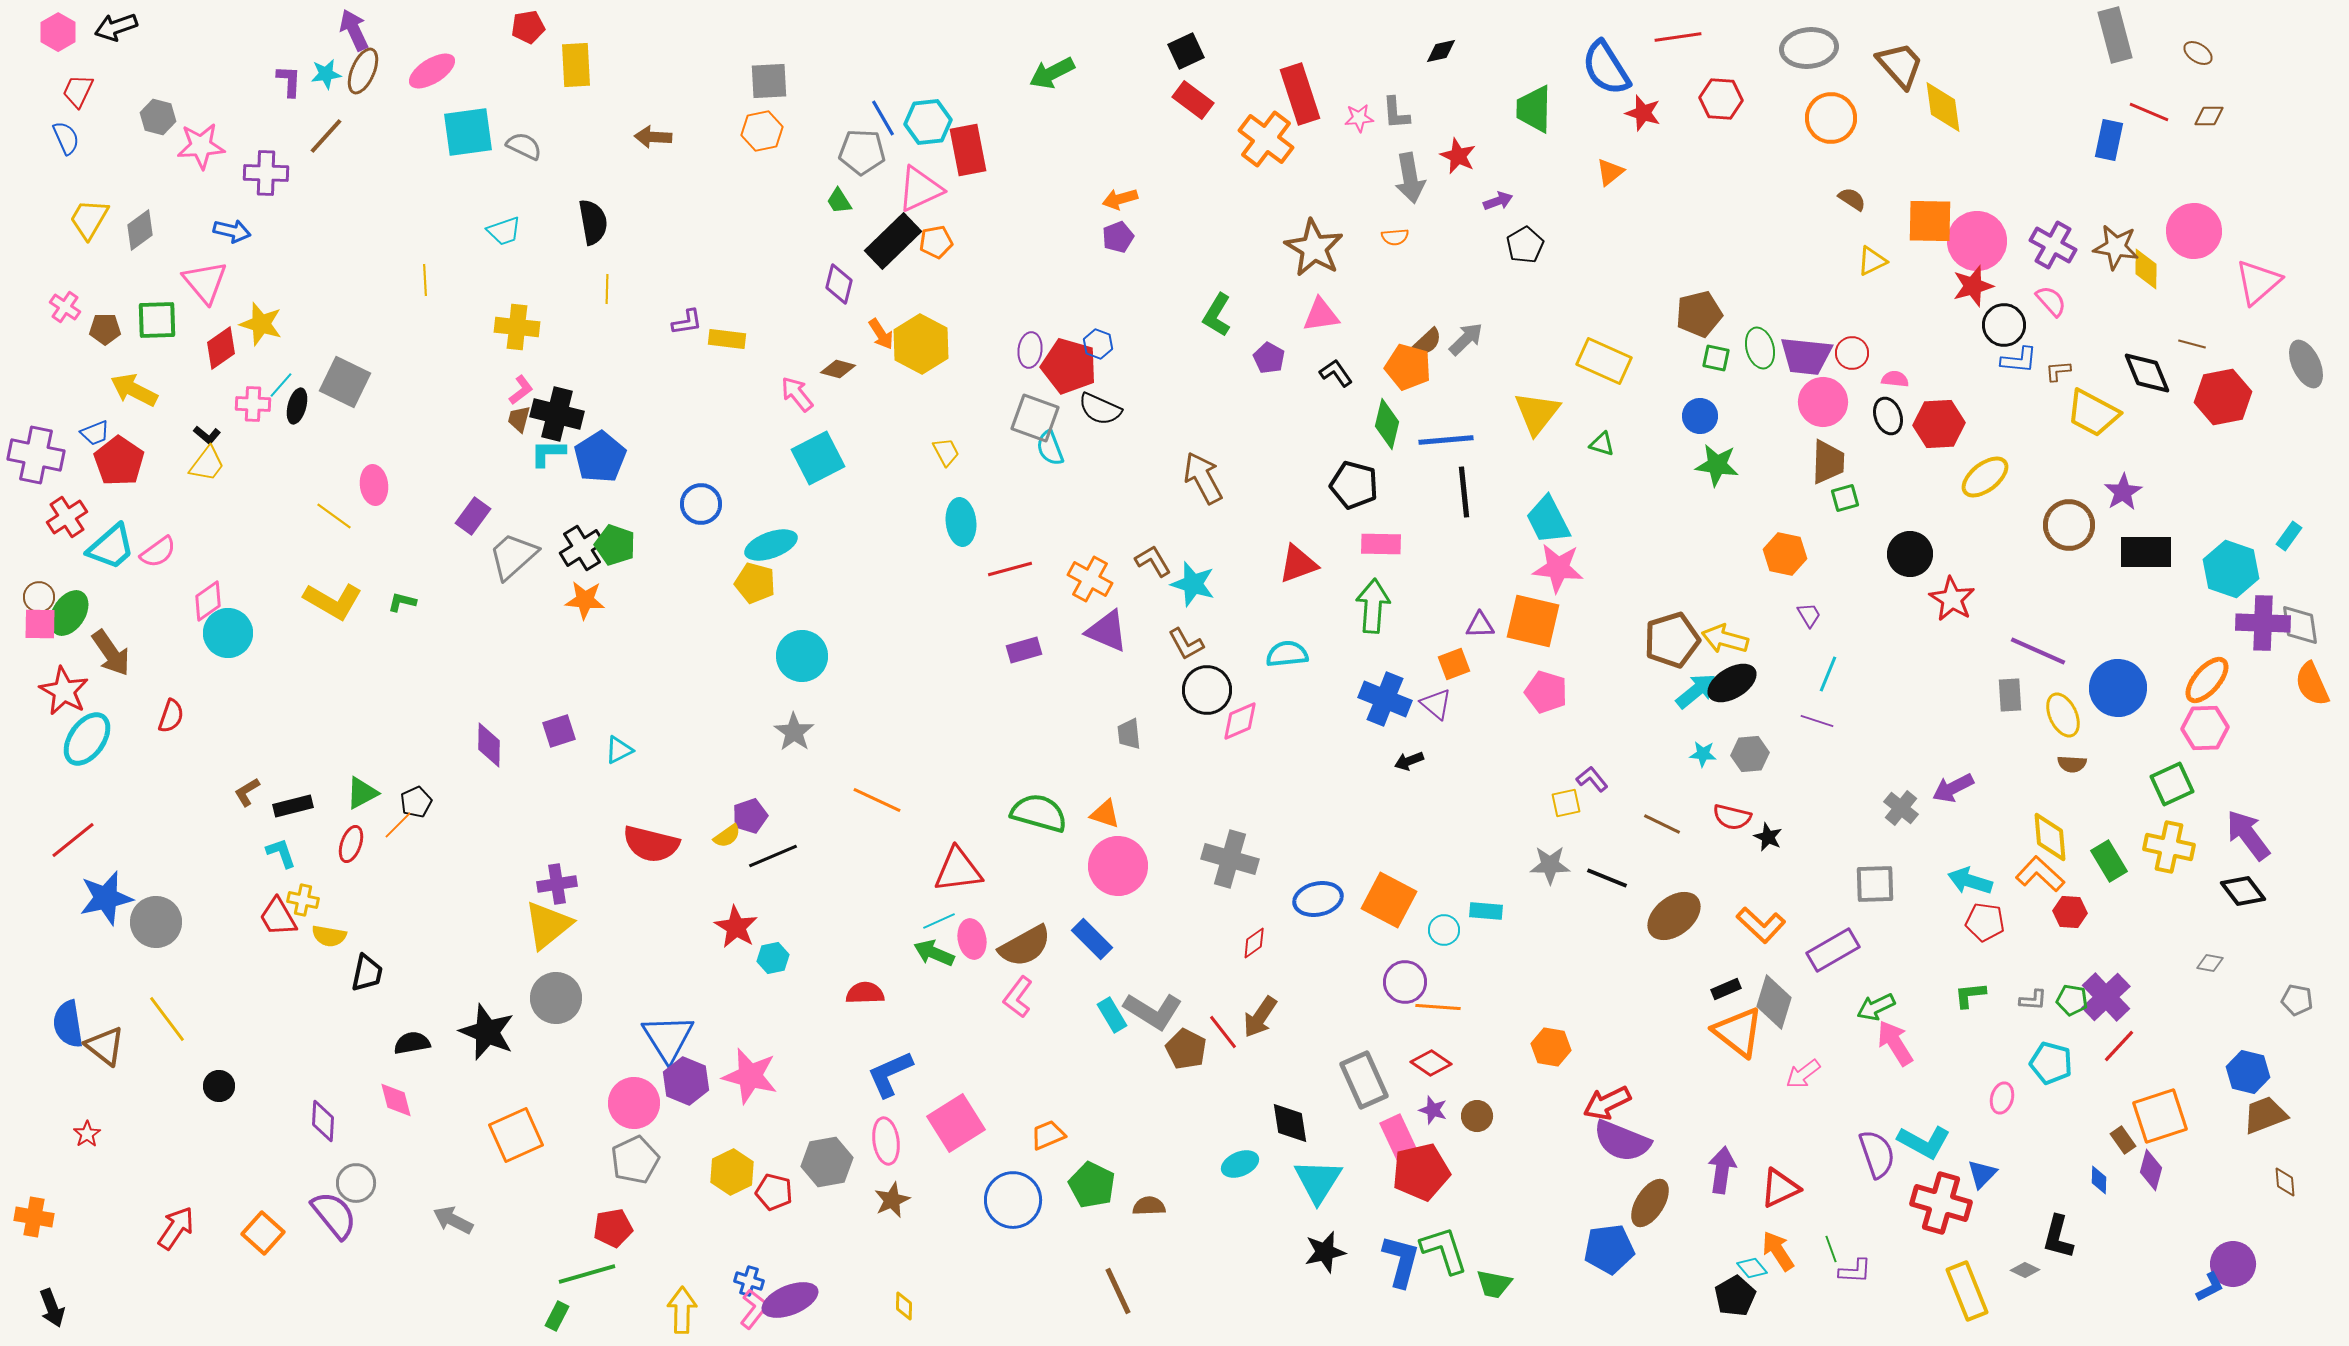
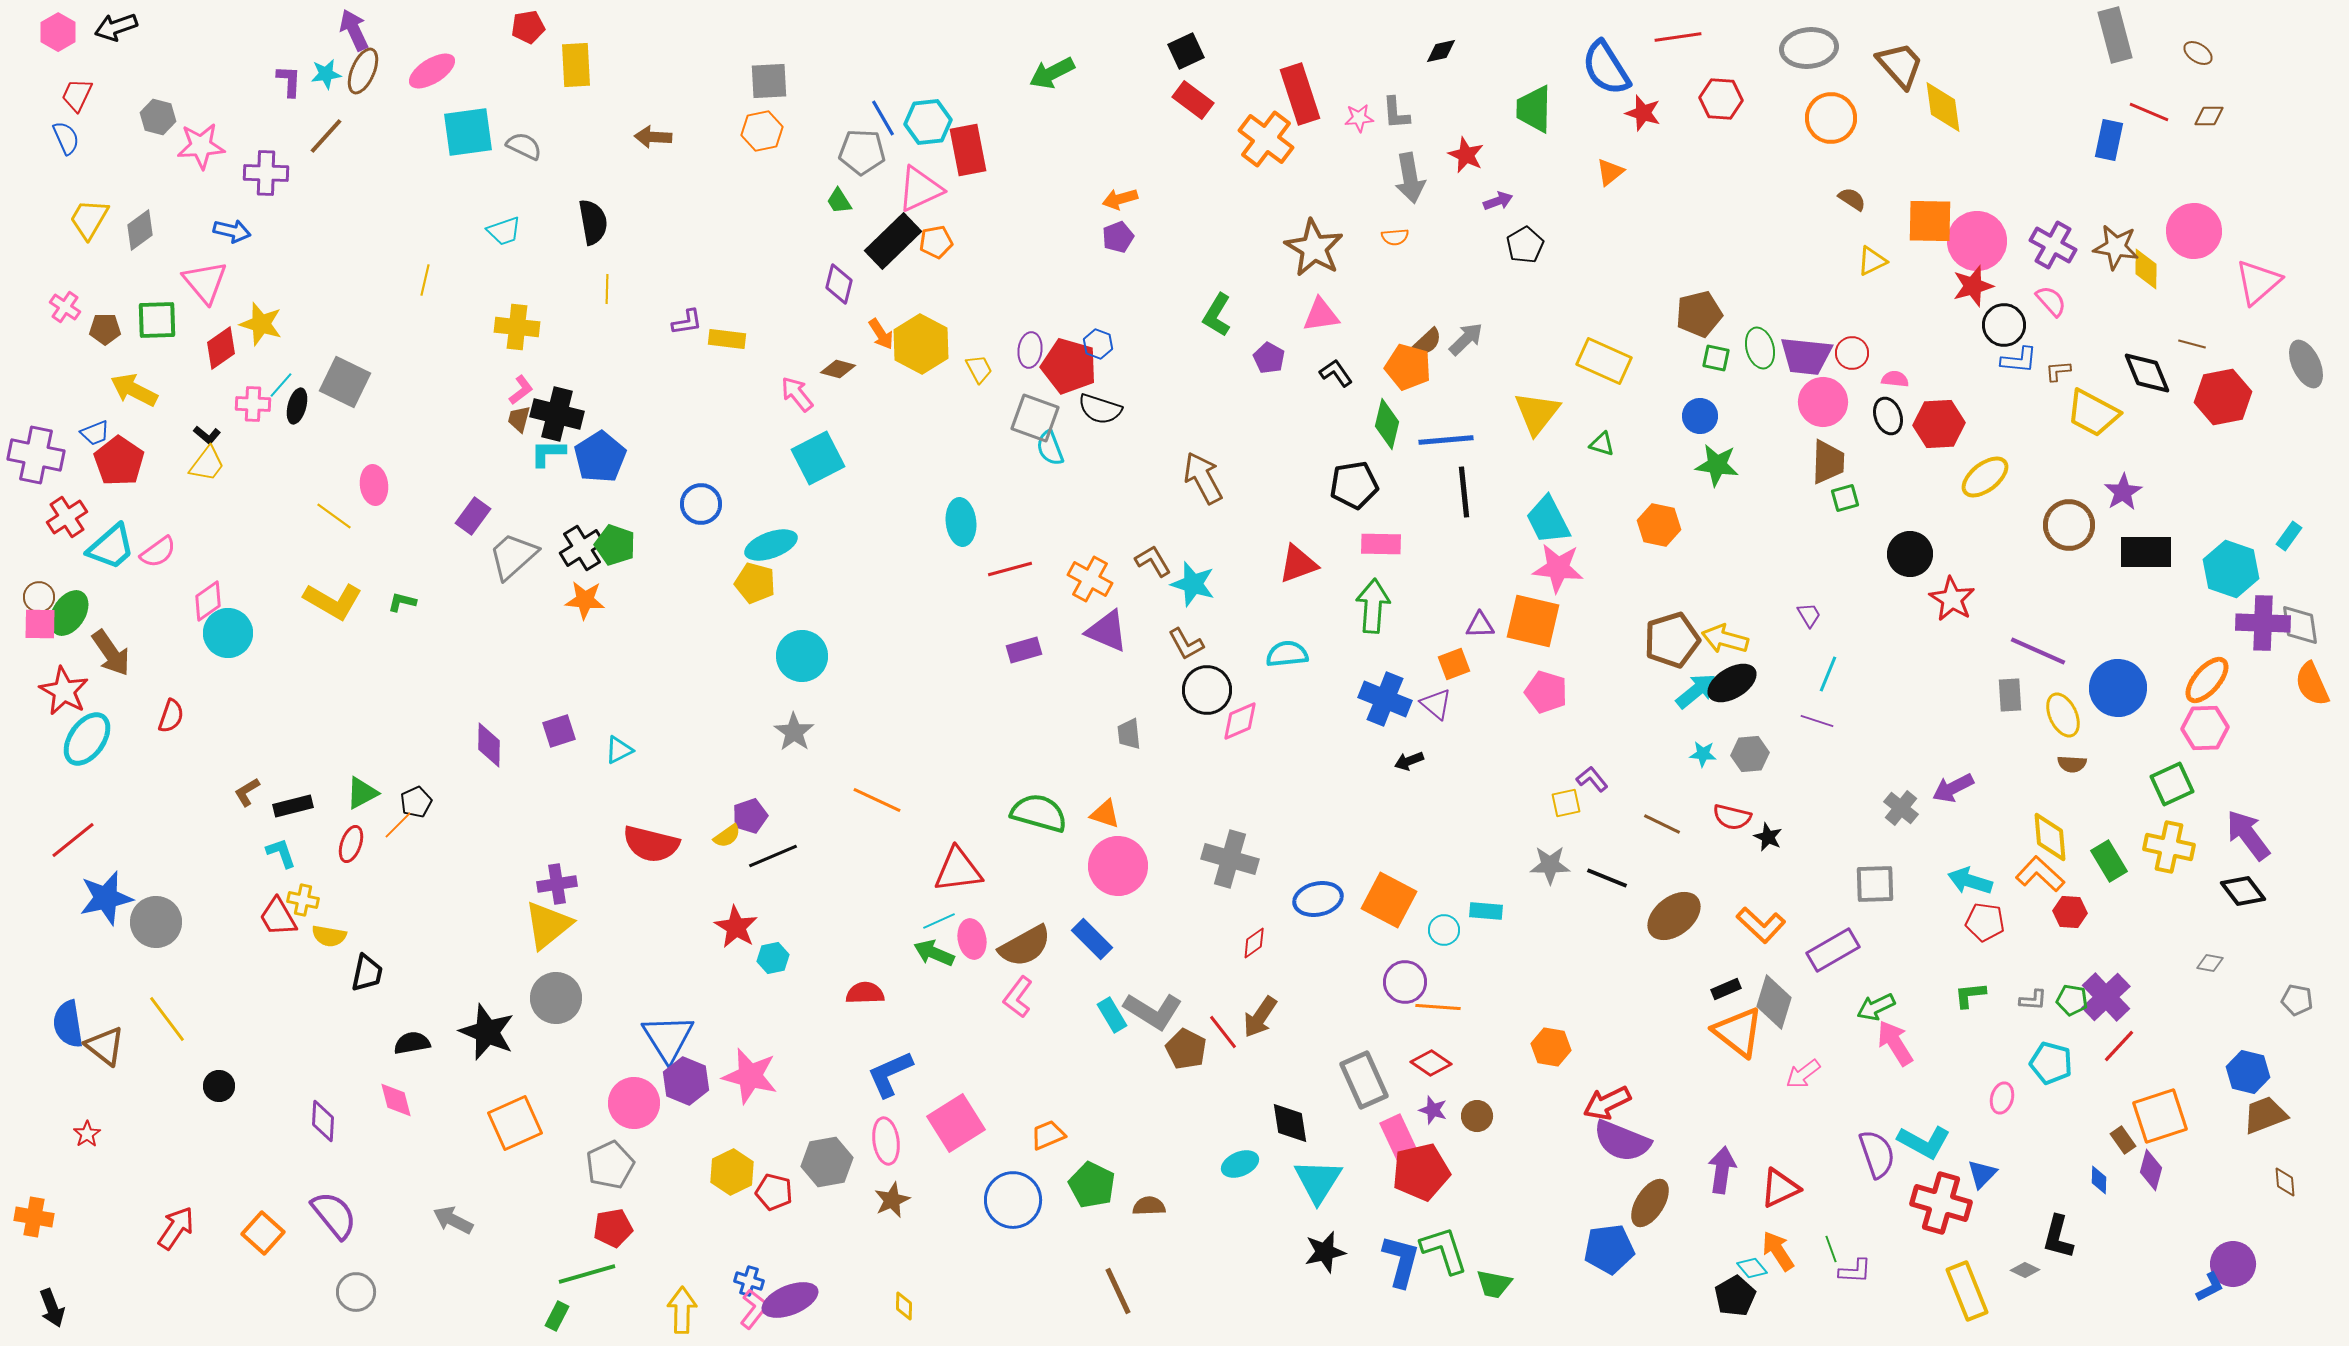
red trapezoid at (78, 91): moved 1 px left, 4 px down
red star at (1458, 156): moved 8 px right, 1 px up
yellow line at (425, 280): rotated 16 degrees clockwise
black semicircle at (1100, 409): rotated 6 degrees counterclockwise
yellow trapezoid at (946, 452): moved 33 px right, 83 px up
black pentagon at (1354, 485): rotated 24 degrees counterclockwise
orange hexagon at (1785, 554): moved 126 px left, 29 px up
orange square at (516, 1135): moved 1 px left, 12 px up
gray pentagon at (635, 1160): moved 25 px left, 5 px down
gray circle at (356, 1183): moved 109 px down
